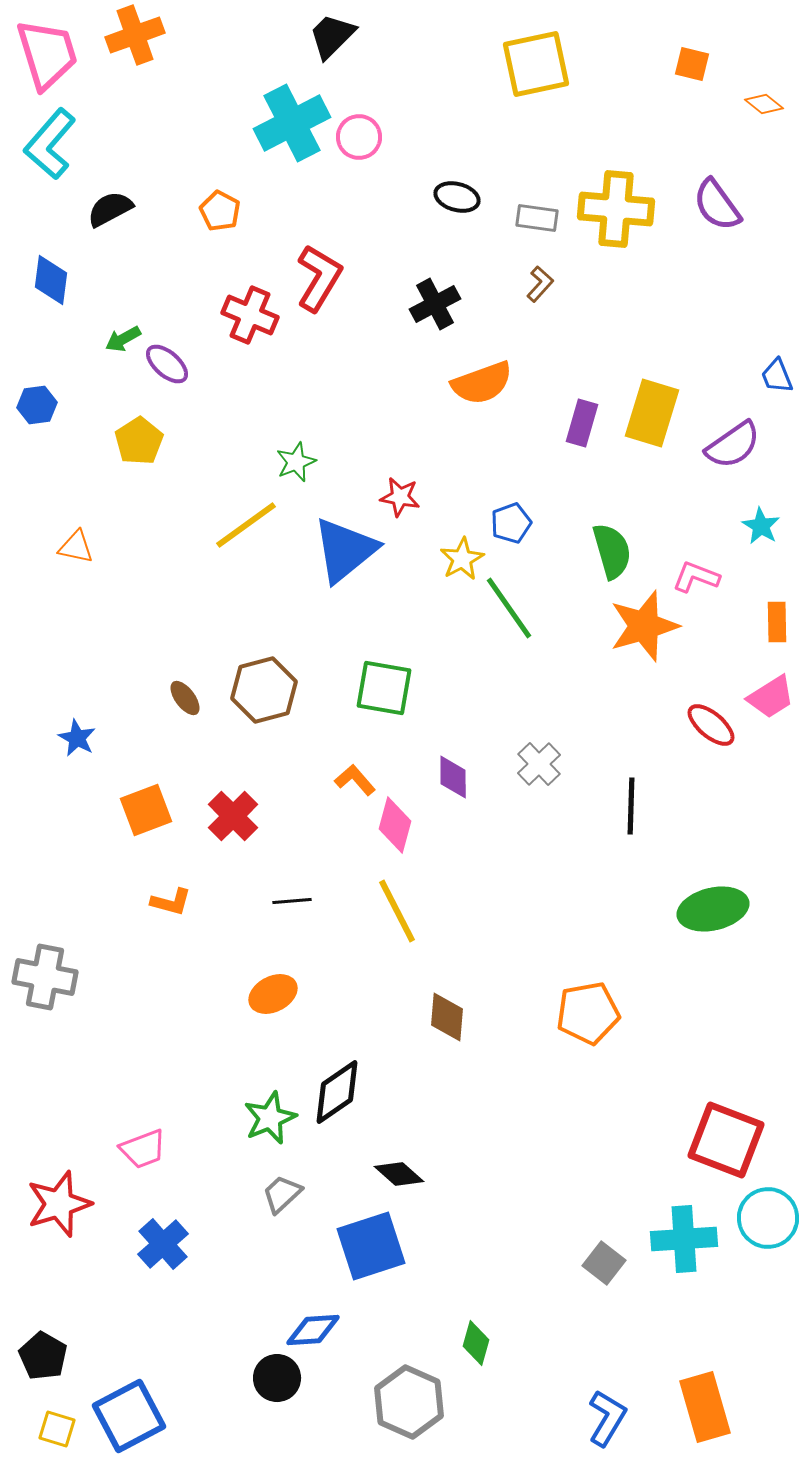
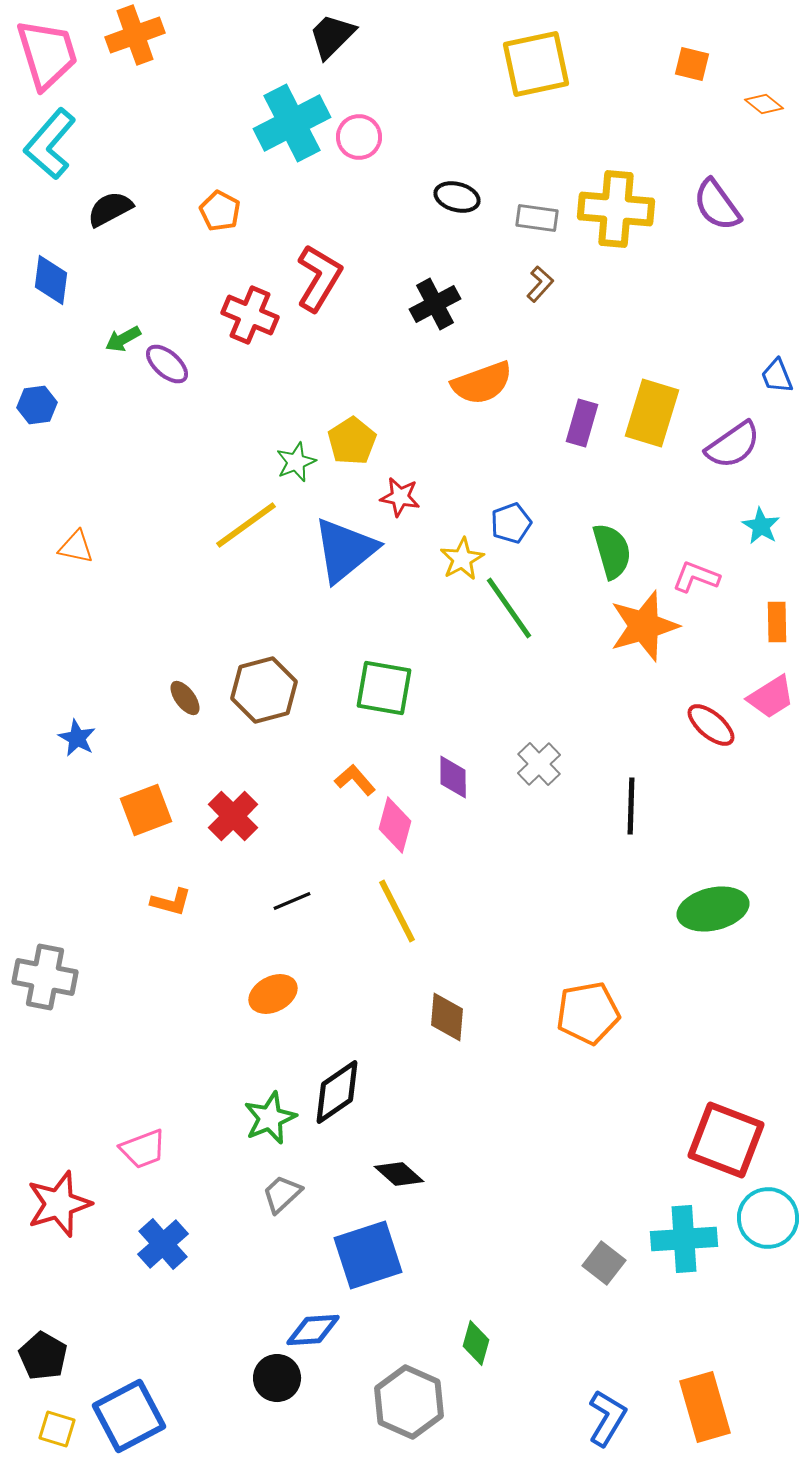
yellow pentagon at (139, 441): moved 213 px right
black line at (292, 901): rotated 18 degrees counterclockwise
blue square at (371, 1246): moved 3 px left, 9 px down
